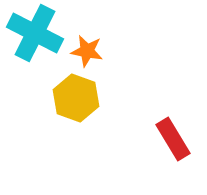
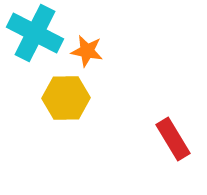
yellow hexagon: moved 10 px left; rotated 21 degrees counterclockwise
